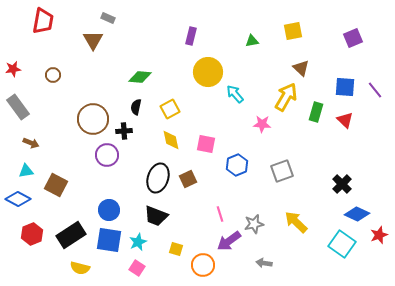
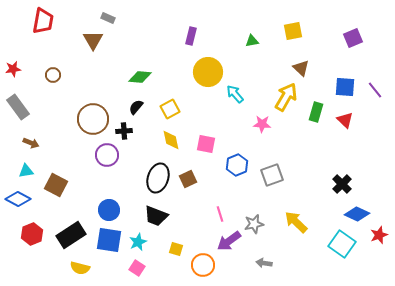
black semicircle at (136, 107): rotated 28 degrees clockwise
gray square at (282, 171): moved 10 px left, 4 px down
